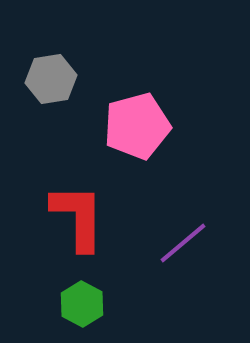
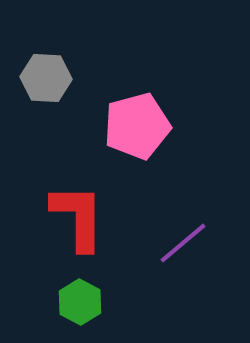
gray hexagon: moved 5 px left, 1 px up; rotated 12 degrees clockwise
green hexagon: moved 2 px left, 2 px up
